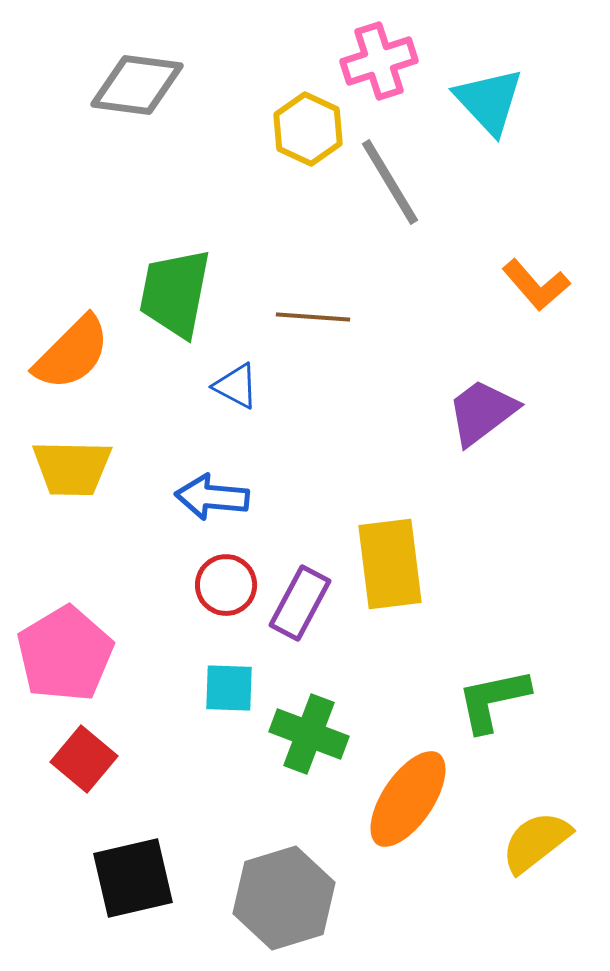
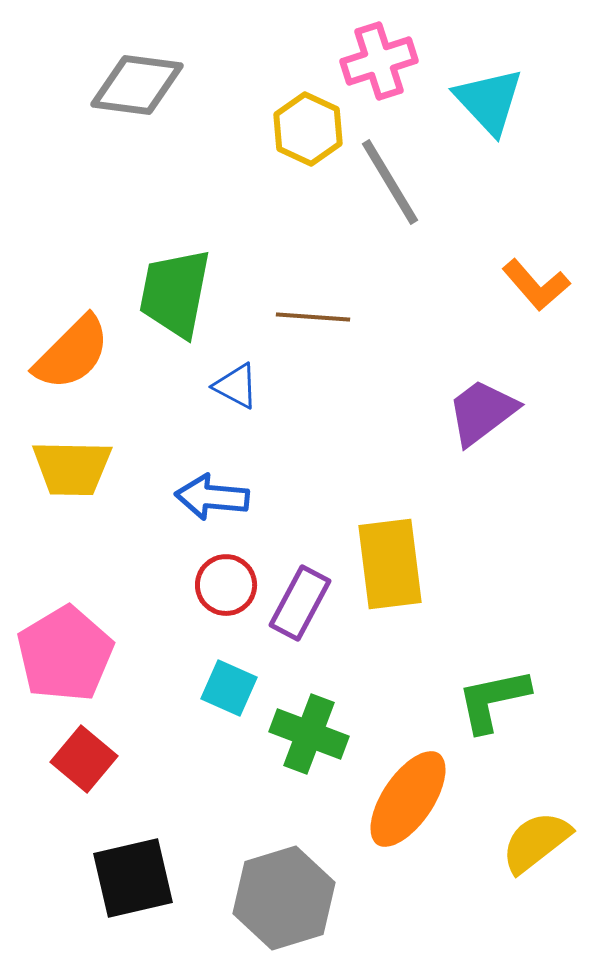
cyan square: rotated 22 degrees clockwise
